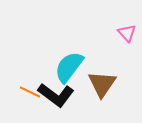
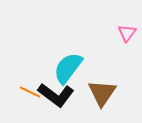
pink triangle: rotated 18 degrees clockwise
cyan semicircle: moved 1 px left, 1 px down
brown triangle: moved 9 px down
